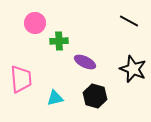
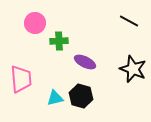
black hexagon: moved 14 px left
